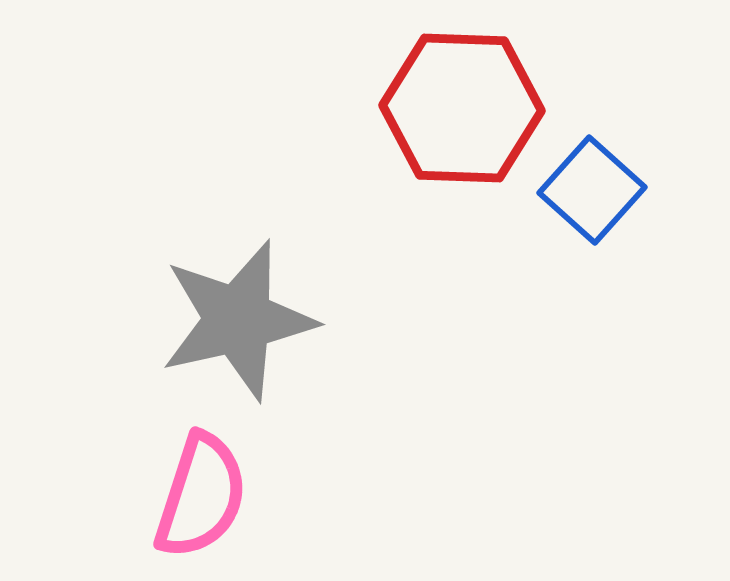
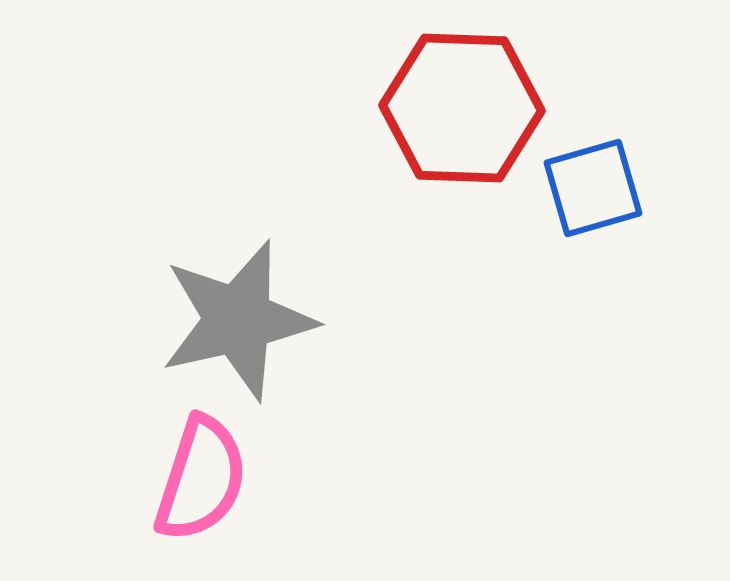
blue square: moved 1 px right, 2 px up; rotated 32 degrees clockwise
pink semicircle: moved 17 px up
